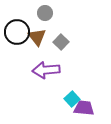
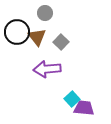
purple arrow: moved 1 px right, 1 px up
